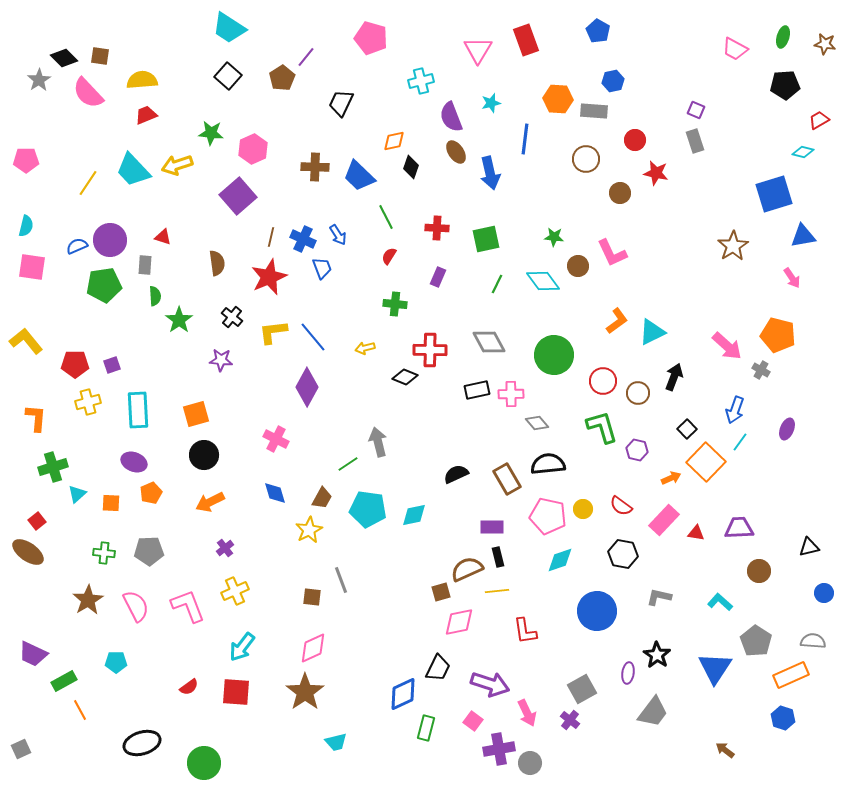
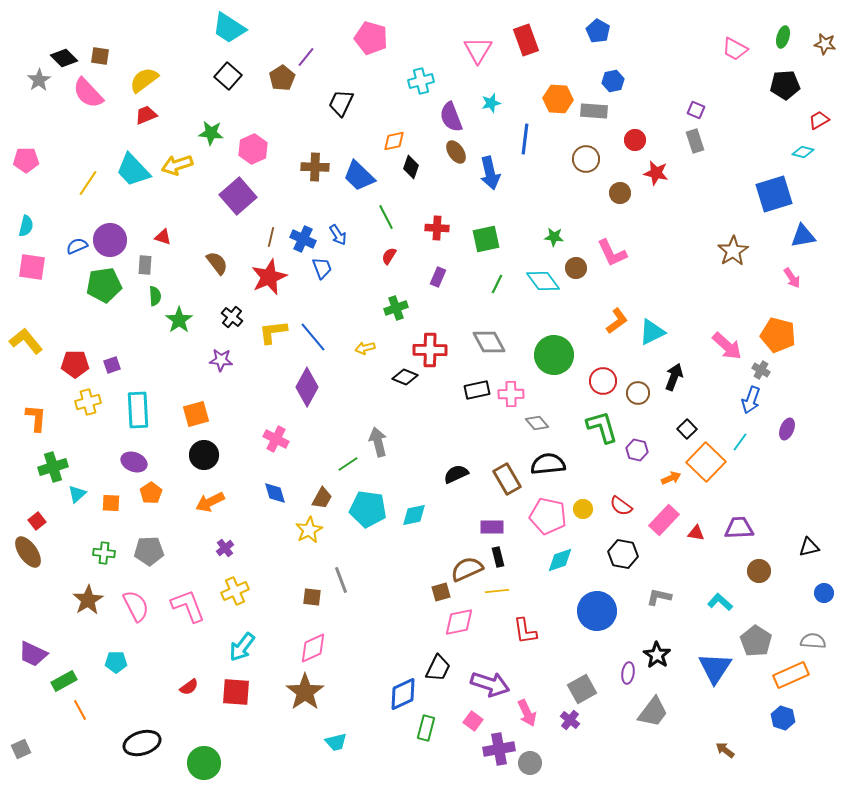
yellow semicircle at (142, 80): moved 2 px right; rotated 32 degrees counterclockwise
brown star at (733, 246): moved 5 px down
brown semicircle at (217, 263): rotated 30 degrees counterclockwise
brown circle at (578, 266): moved 2 px left, 2 px down
green cross at (395, 304): moved 1 px right, 4 px down; rotated 25 degrees counterclockwise
blue arrow at (735, 410): moved 16 px right, 10 px up
orange pentagon at (151, 493): rotated 10 degrees counterclockwise
brown ellipse at (28, 552): rotated 20 degrees clockwise
